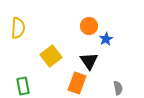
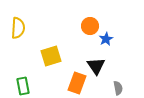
orange circle: moved 1 px right
yellow square: rotated 20 degrees clockwise
black triangle: moved 7 px right, 5 px down
